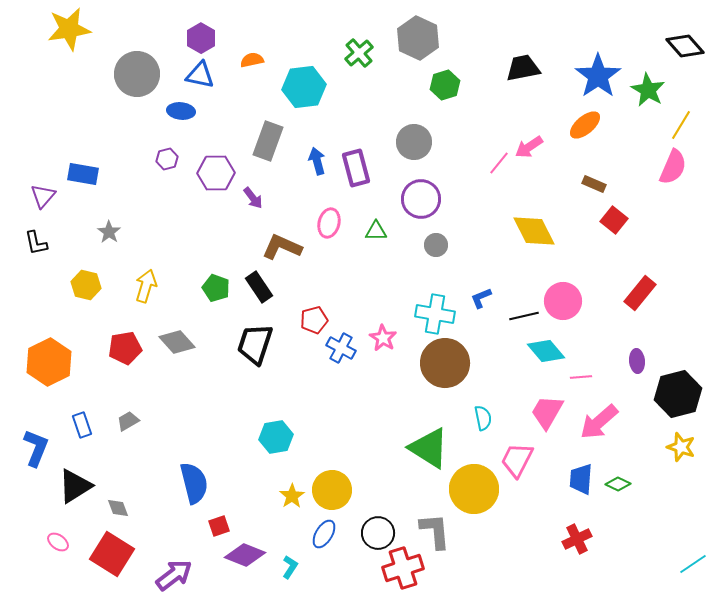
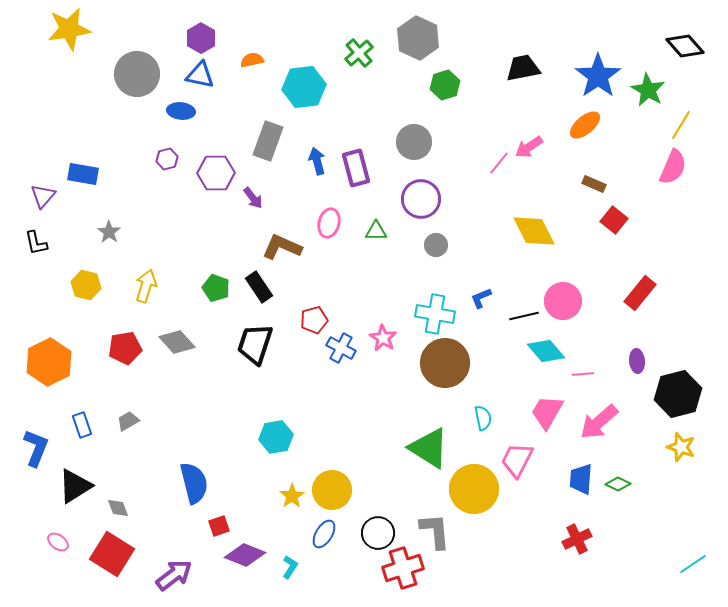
pink line at (581, 377): moved 2 px right, 3 px up
